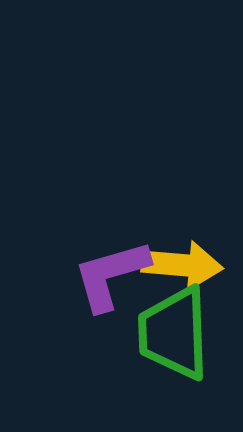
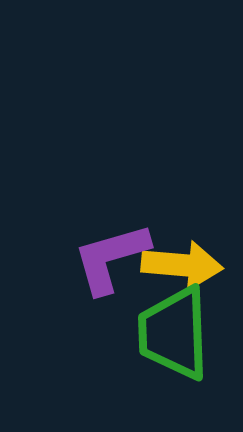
purple L-shape: moved 17 px up
